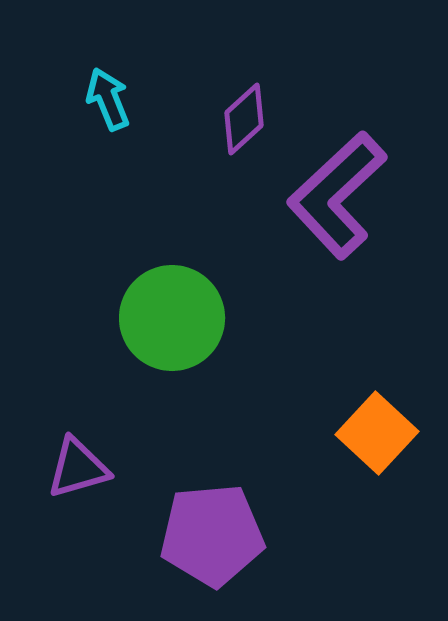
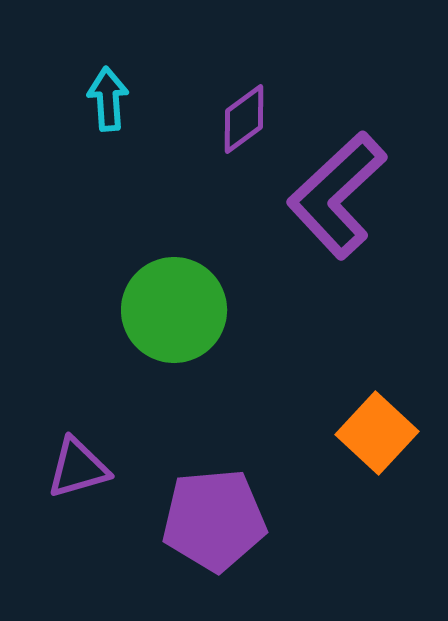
cyan arrow: rotated 18 degrees clockwise
purple diamond: rotated 6 degrees clockwise
green circle: moved 2 px right, 8 px up
purple pentagon: moved 2 px right, 15 px up
